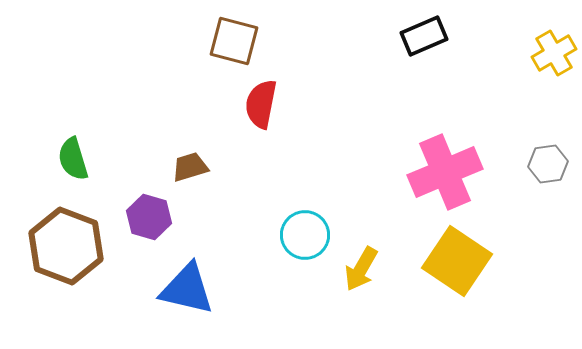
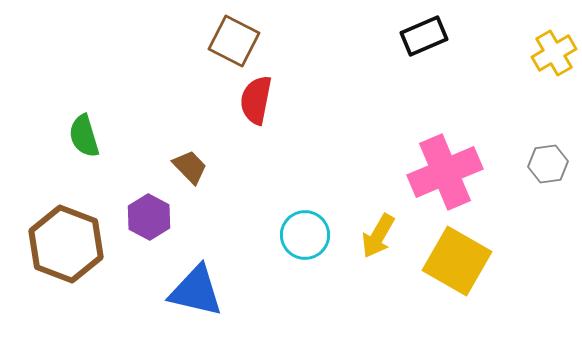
brown square: rotated 12 degrees clockwise
red semicircle: moved 5 px left, 4 px up
green semicircle: moved 11 px right, 23 px up
brown trapezoid: rotated 63 degrees clockwise
purple hexagon: rotated 12 degrees clockwise
brown hexagon: moved 2 px up
yellow square: rotated 4 degrees counterclockwise
yellow arrow: moved 17 px right, 33 px up
blue triangle: moved 9 px right, 2 px down
